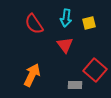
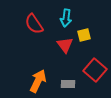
yellow square: moved 5 px left, 12 px down
orange arrow: moved 6 px right, 6 px down
gray rectangle: moved 7 px left, 1 px up
